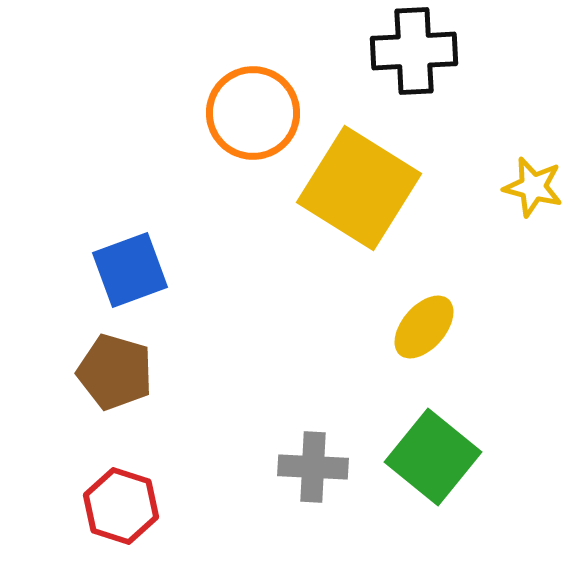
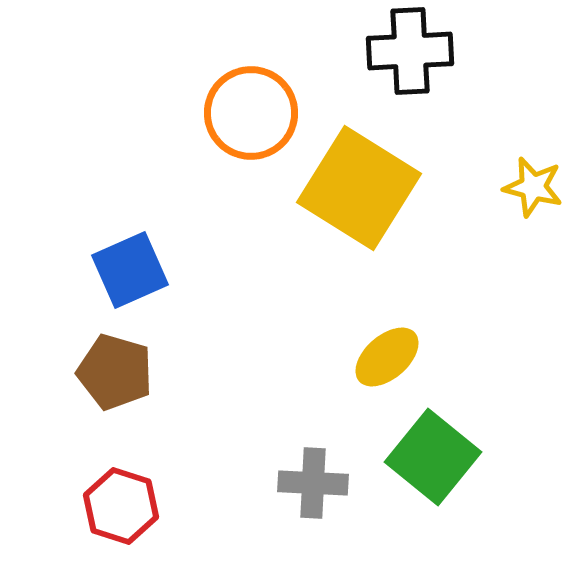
black cross: moved 4 px left
orange circle: moved 2 px left
blue square: rotated 4 degrees counterclockwise
yellow ellipse: moved 37 px left, 30 px down; rotated 8 degrees clockwise
gray cross: moved 16 px down
